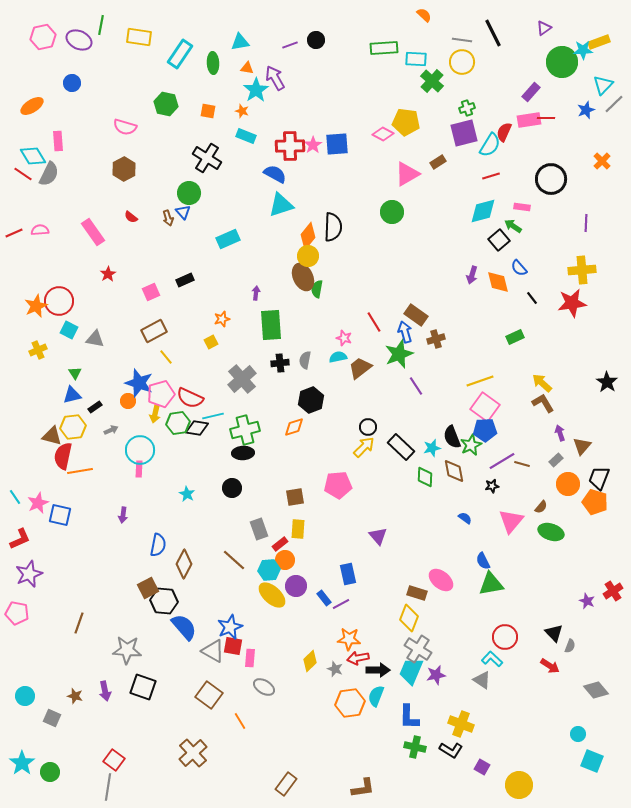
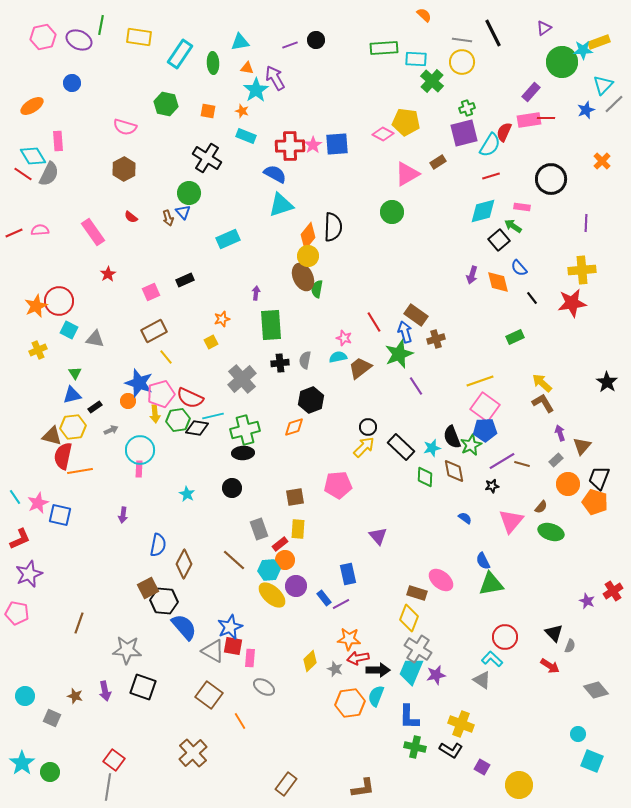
yellow arrow at (155, 414): rotated 18 degrees counterclockwise
green hexagon at (178, 423): moved 3 px up
